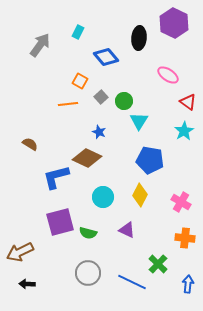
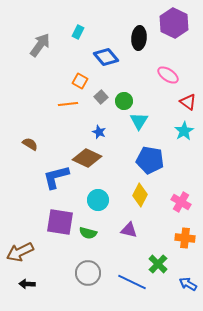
cyan circle: moved 5 px left, 3 px down
purple square: rotated 24 degrees clockwise
purple triangle: moved 2 px right; rotated 12 degrees counterclockwise
blue arrow: rotated 66 degrees counterclockwise
